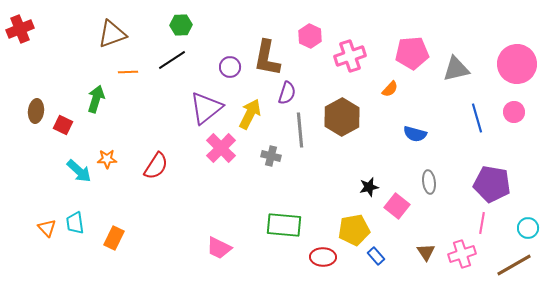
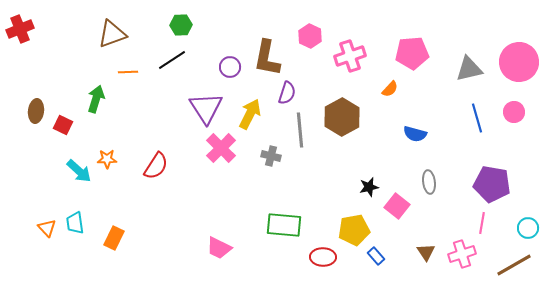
pink circle at (517, 64): moved 2 px right, 2 px up
gray triangle at (456, 69): moved 13 px right
purple triangle at (206, 108): rotated 24 degrees counterclockwise
